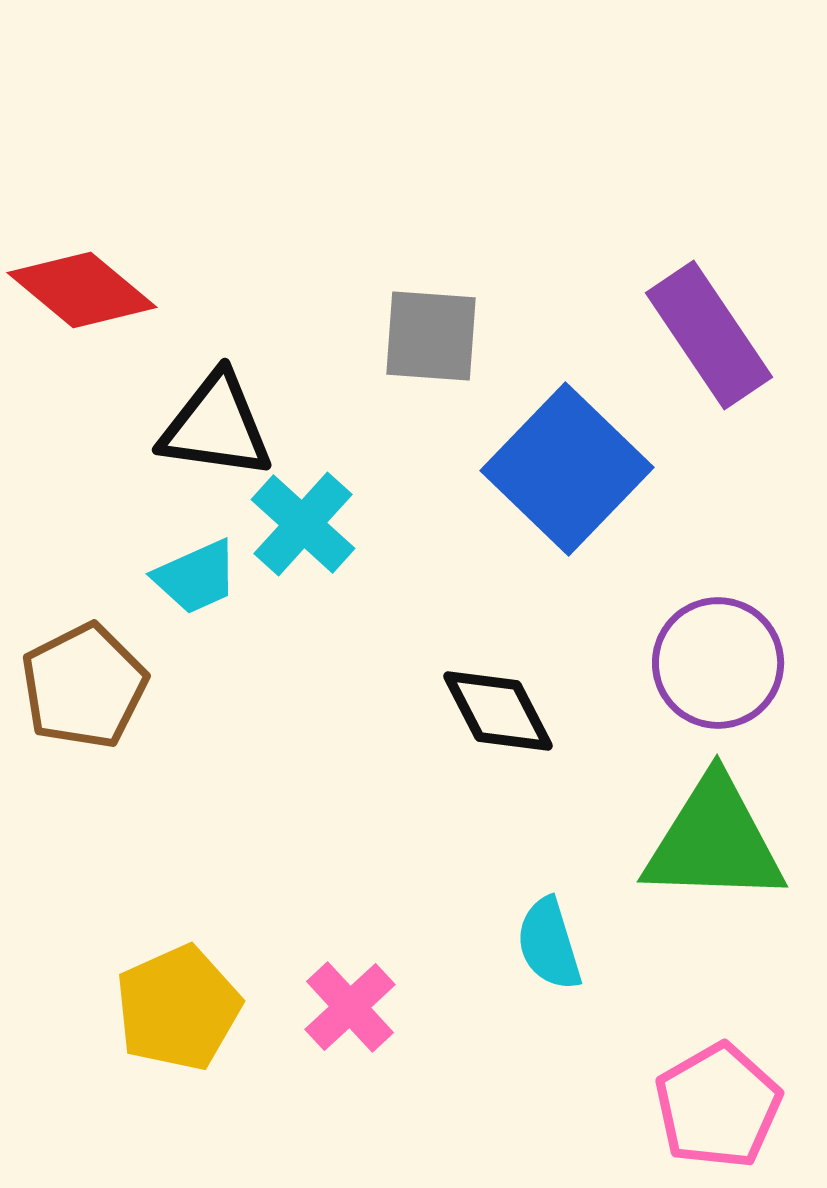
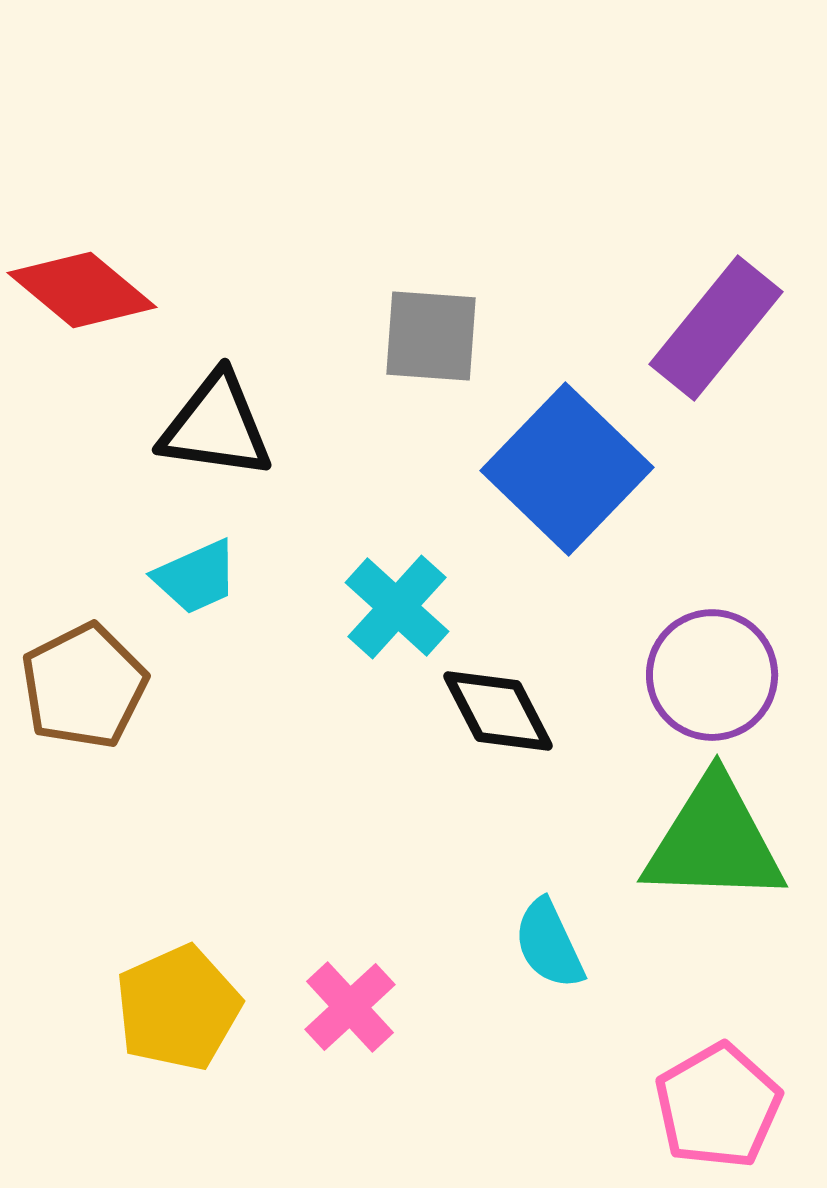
purple rectangle: moved 7 px right, 7 px up; rotated 73 degrees clockwise
cyan cross: moved 94 px right, 83 px down
purple circle: moved 6 px left, 12 px down
cyan semicircle: rotated 8 degrees counterclockwise
